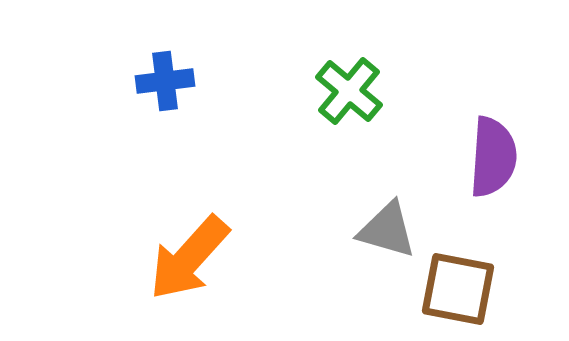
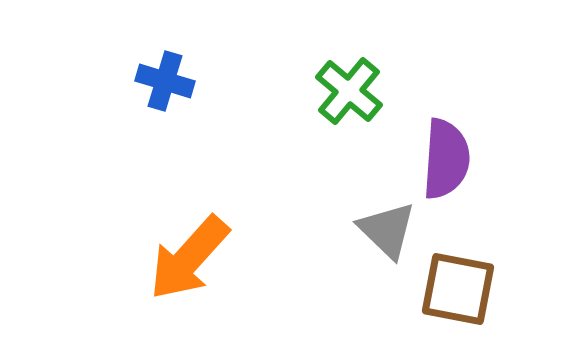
blue cross: rotated 24 degrees clockwise
purple semicircle: moved 47 px left, 2 px down
gray triangle: rotated 28 degrees clockwise
